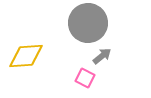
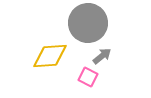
yellow diamond: moved 24 px right
pink square: moved 3 px right, 1 px up
